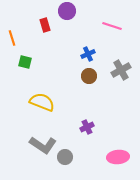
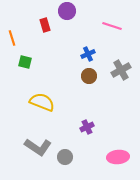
gray L-shape: moved 5 px left, 2 px down
